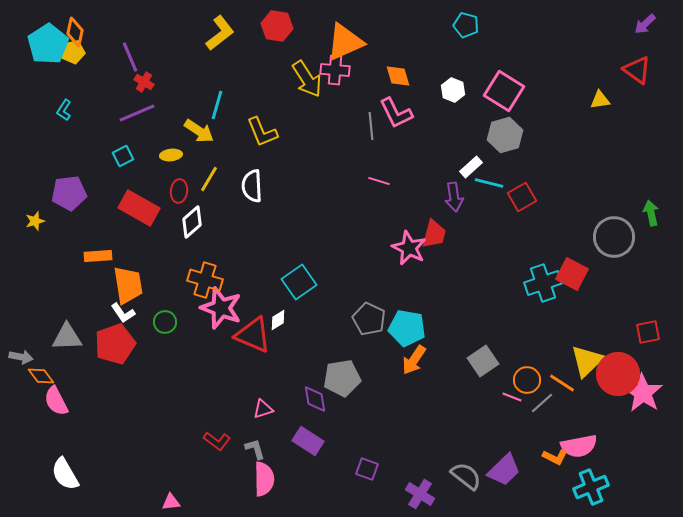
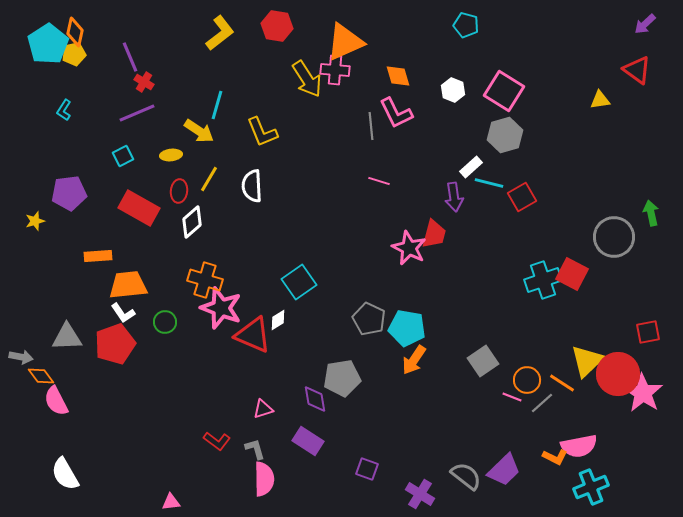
yellow pentagon at (73, 52): moved 1 px right, 2 px down
cyan cross at (543, 283): moved 3 px up
orange trapezoid at (128, 285): rotated 87 degrees counterclockwise
